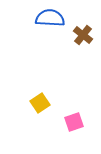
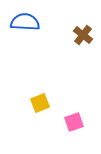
blue semicircle: moved 25 px left, 4 px down
yellow square: rotated 12 degrees clockwise
